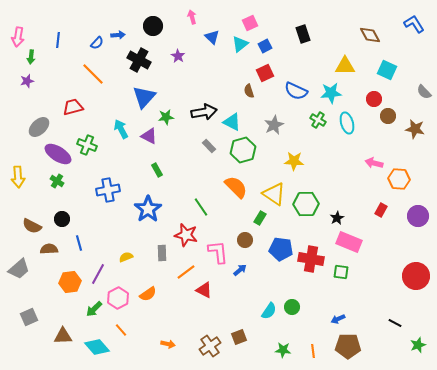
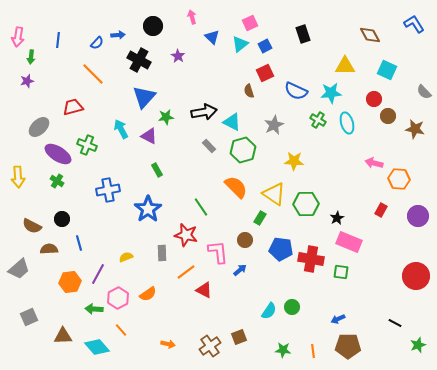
green arrow at (94, 309): rotated 48 degrees clockwise
